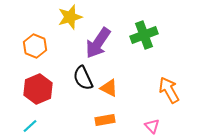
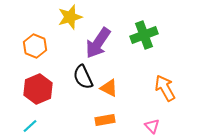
black semicircle: moved 1 px up
orange arrow: moved 4 px left, 2 px up
